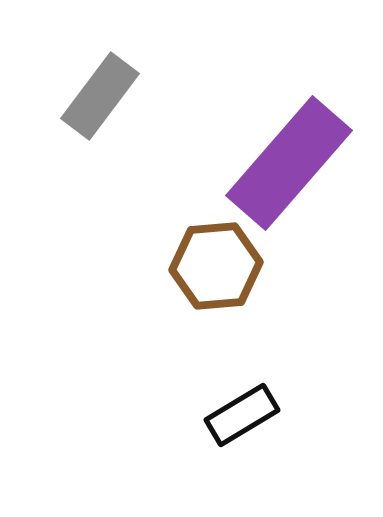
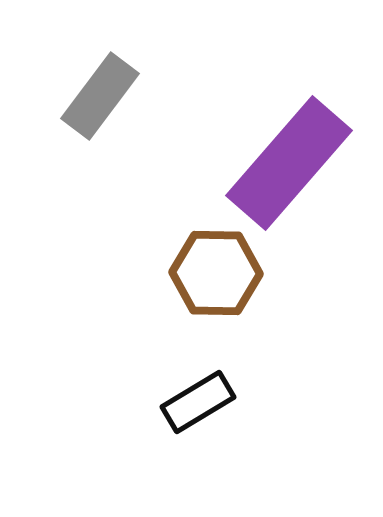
brown hexagon: moved 7 px down; rotated 6 degrees clockwise
black rectangle: moved 44 px left, 13 px up
